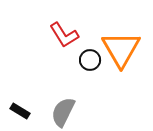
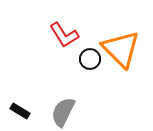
orange triangle: rotated 15 degrees counterclockwise
black circle: moved 1 px up
